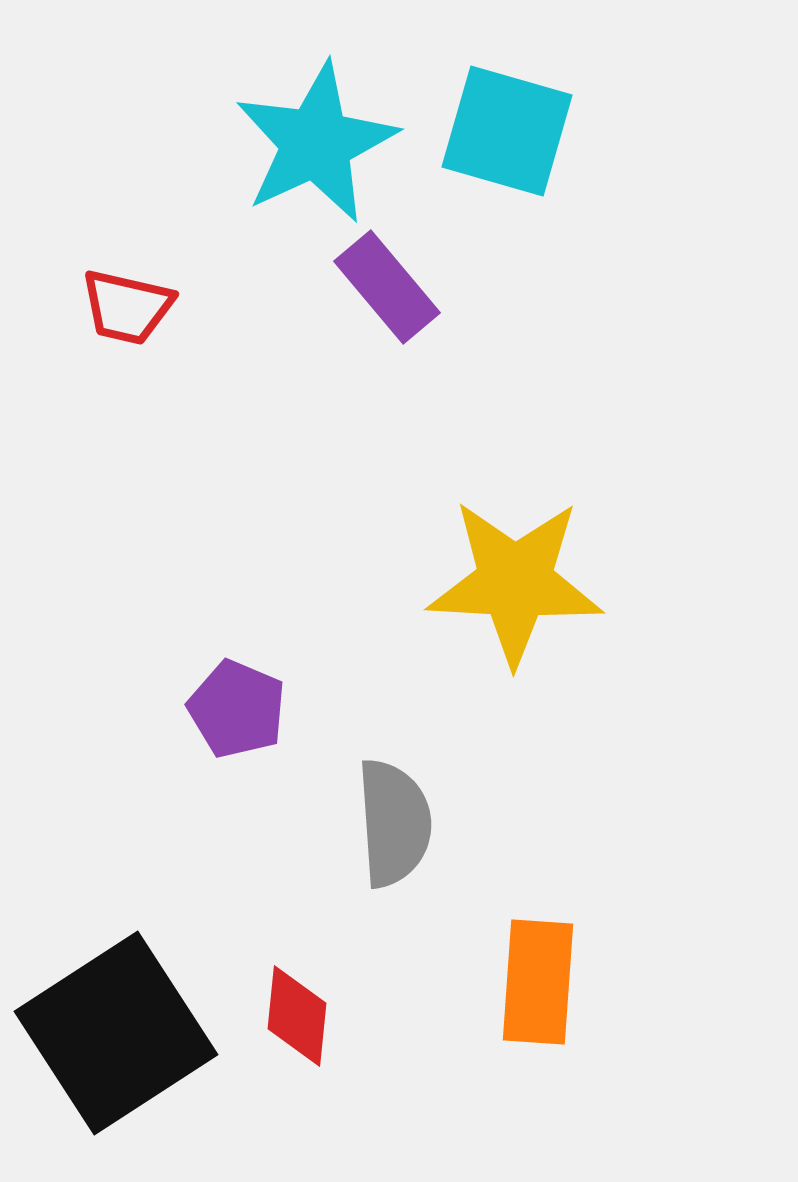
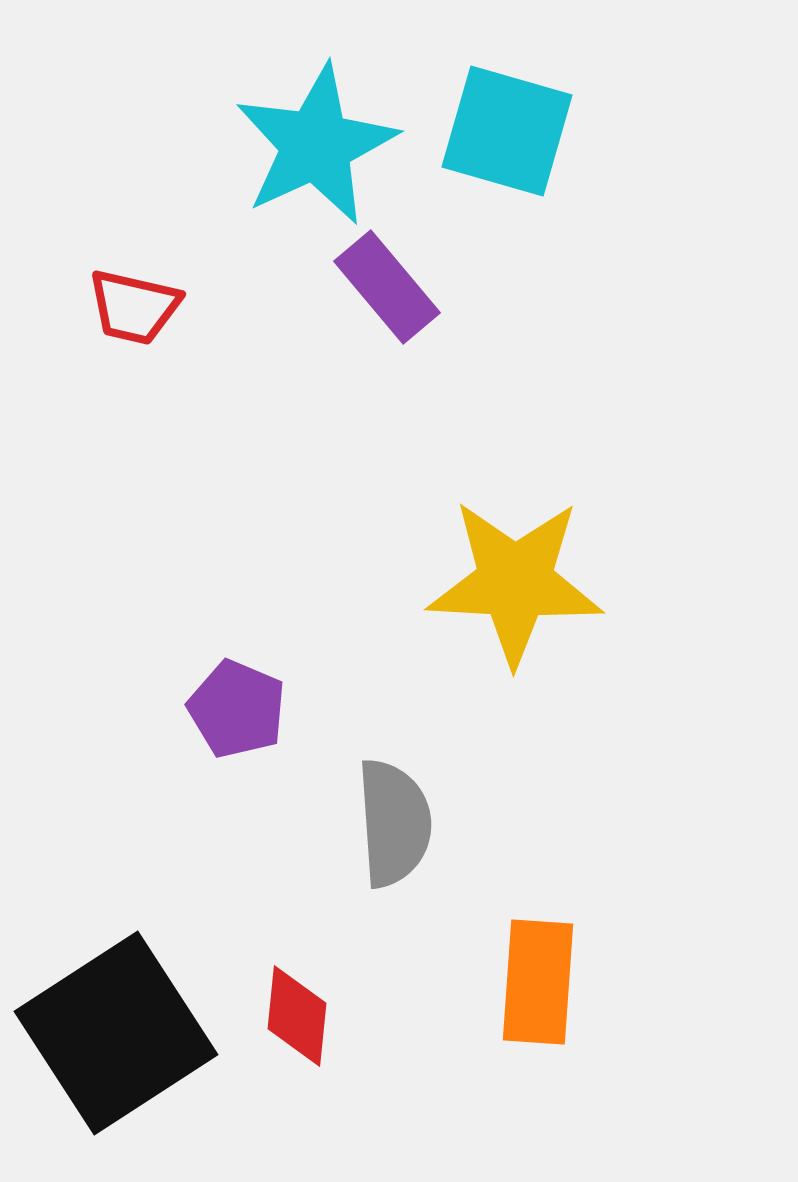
cyan star: moved 2 px down
red trapezoid: moved 7 px right
